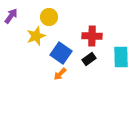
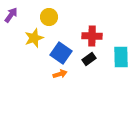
purple arrow: moved 1 px up
yellow star: moved 2 px left, 2 px down
orange arrow: rotated 152 degrees counterclockwise
